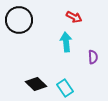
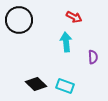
cyan rectangle: moved 2 px up; rotated 36 degrees counterclockwise
